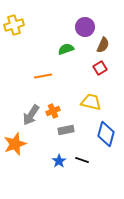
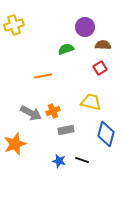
brown semicircle: rotated 112 degrees counterclockwise
gray arrow: moved 2 px up; rotated 95 degrees counterclockwise
blue star: rotated 24 degrees counterclockwise
